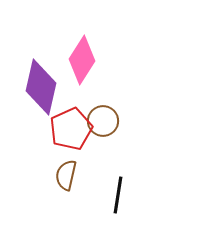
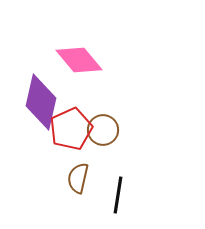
pink diamond: moved 3 px left; rotated 72 degrees counterclockwise
purple diamond: moved 15 px down
brown circle: moved 9 px down
brown semicircle: moved 12 px right, 3 px down
